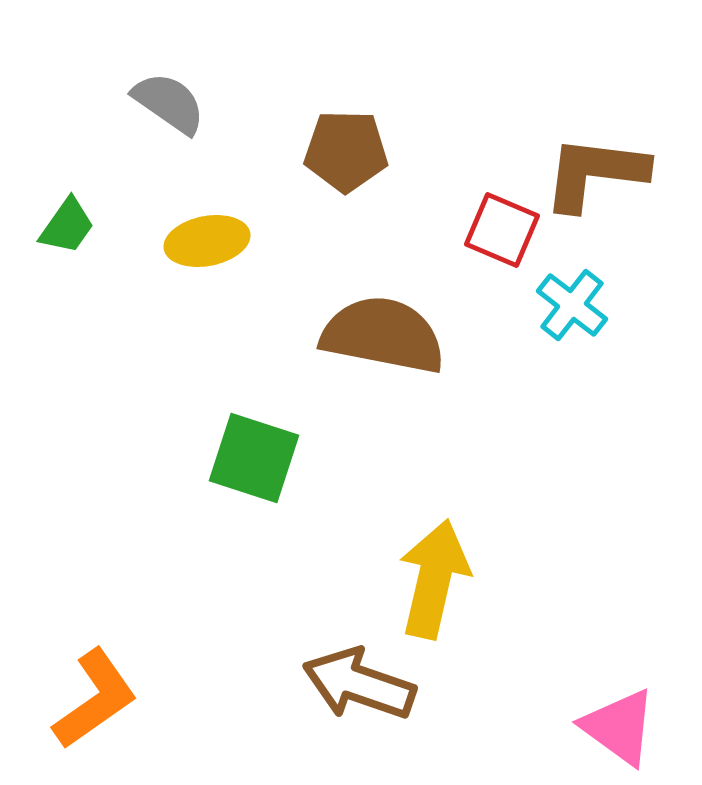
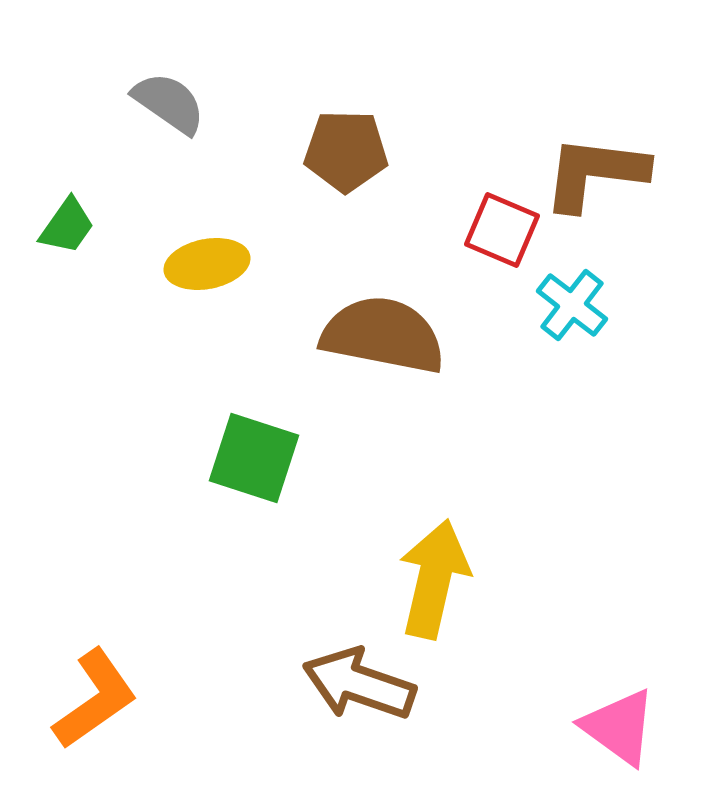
yellow ellipse: moved 23 px down
